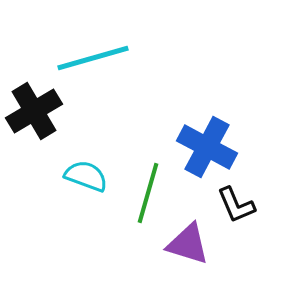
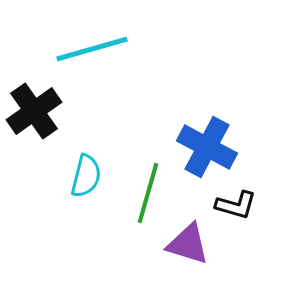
cyan line: moved 1 px left, 9 px up
black cross: rotated 4 degrees counterclockwise
cyan semicircle: rotated 84 degrees clockwise
black L-shape: rotated 51 degrees counterclockwise
